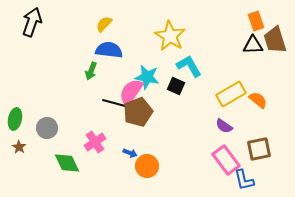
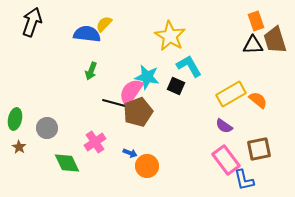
blue semicircle: moved 22 px left, 16 px up
